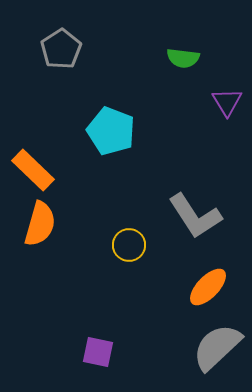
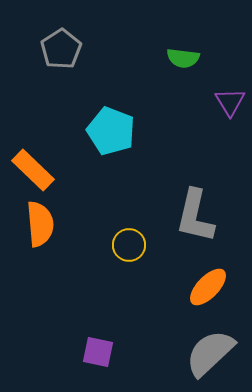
purple triangle: moved 3 px right
gray L-shape: rotated 46 degrees clockwise
orange semicircle: rotated 21 degrees counterclockwise
gray semicircle: moved 7 px left, 6 px down
